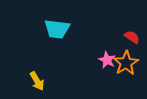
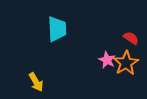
cyan trapezoid: rotated 100 degrees counterclockwise
red semicircle: moved 1 px left, 1 px down
yellow arrow: moved 1 px left, 1 px down
